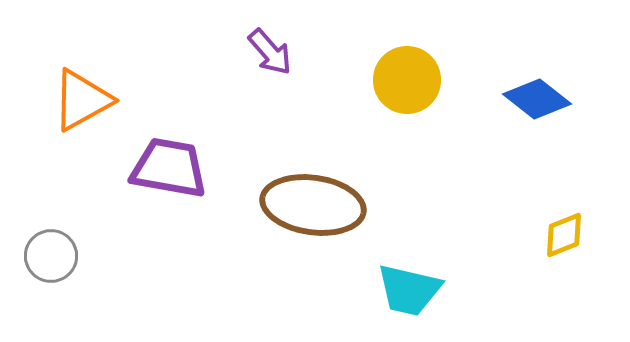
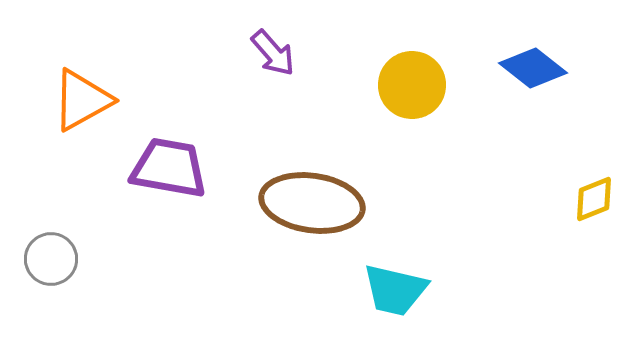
purple arrow: moved 3 px right, 1 px down
yellow circle: moved 5 px right, 5 px down
blue diamond: moved 4 px left, 31 px up
brown ellipse: moved 1 px left, 2 px up
yellow diamond: moved 30 px right, 36 px up
gray circle: moved 3 px down
cyan trapezoid: moved 14 px left
